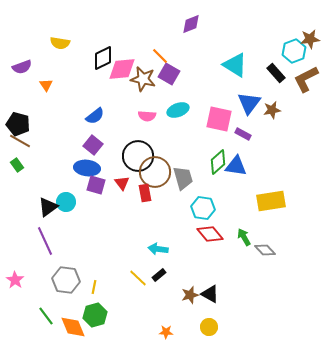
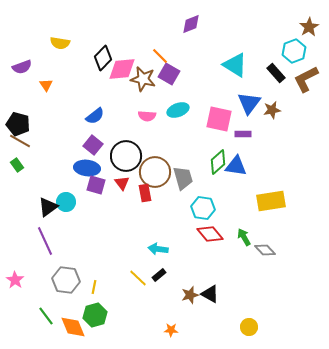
brown star at (310, 39): moved 1 px left, 12 px up; rotated 24 degrees counterclockwise
black diamond at (103, 58): rotated 20 degrees counterclockwise
purple rectangle at (243, 134): rotated 28 degrees counterclockwise
black circle at (138, 156): moved 12 px left
yellow circle at (209, 327): moved 40 px right
orange star at (166, 332): moved 5 px right, 2 px up
